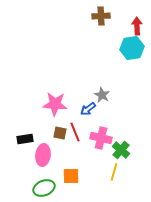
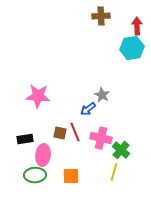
pink star: moved 17 px left, 8 px up
green ellipse: moved 9 px left, 13 px up; rotated 20 degrees clockwise
